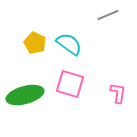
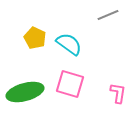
yellow pentagon: moved 5 px up
green ellipse: moved 3 px up
